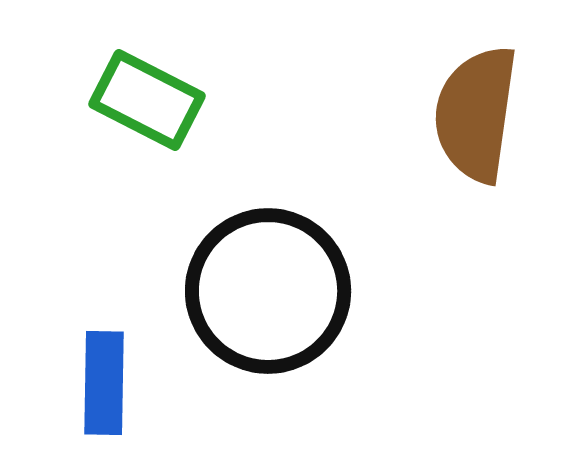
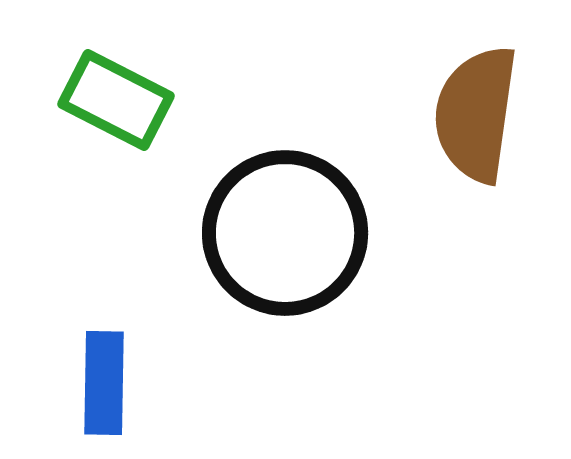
green rectangle: moved 31 px left
black circle: moved 17 px right, 58 px up
